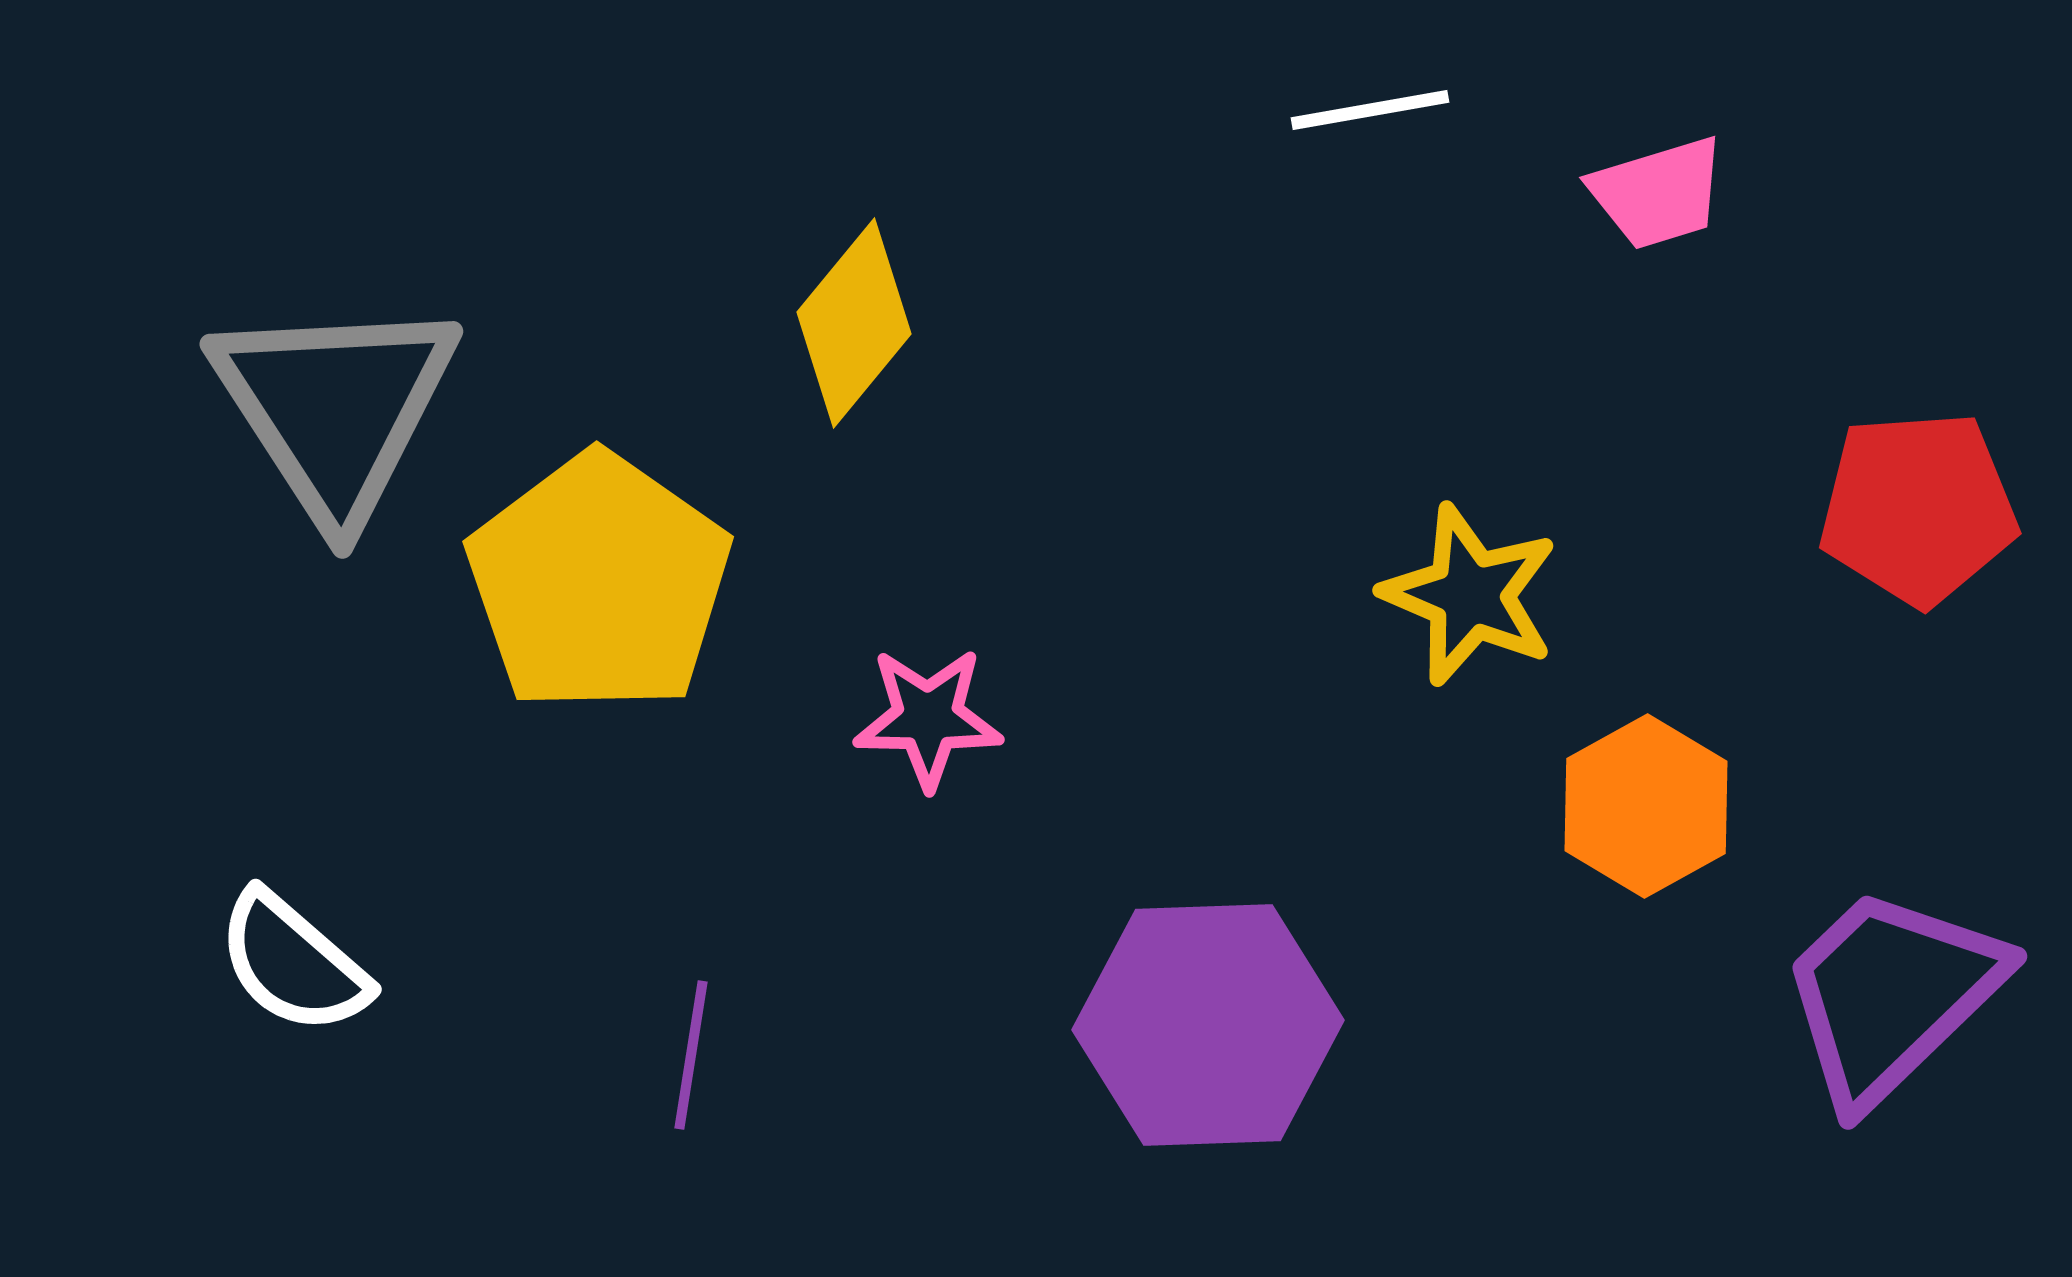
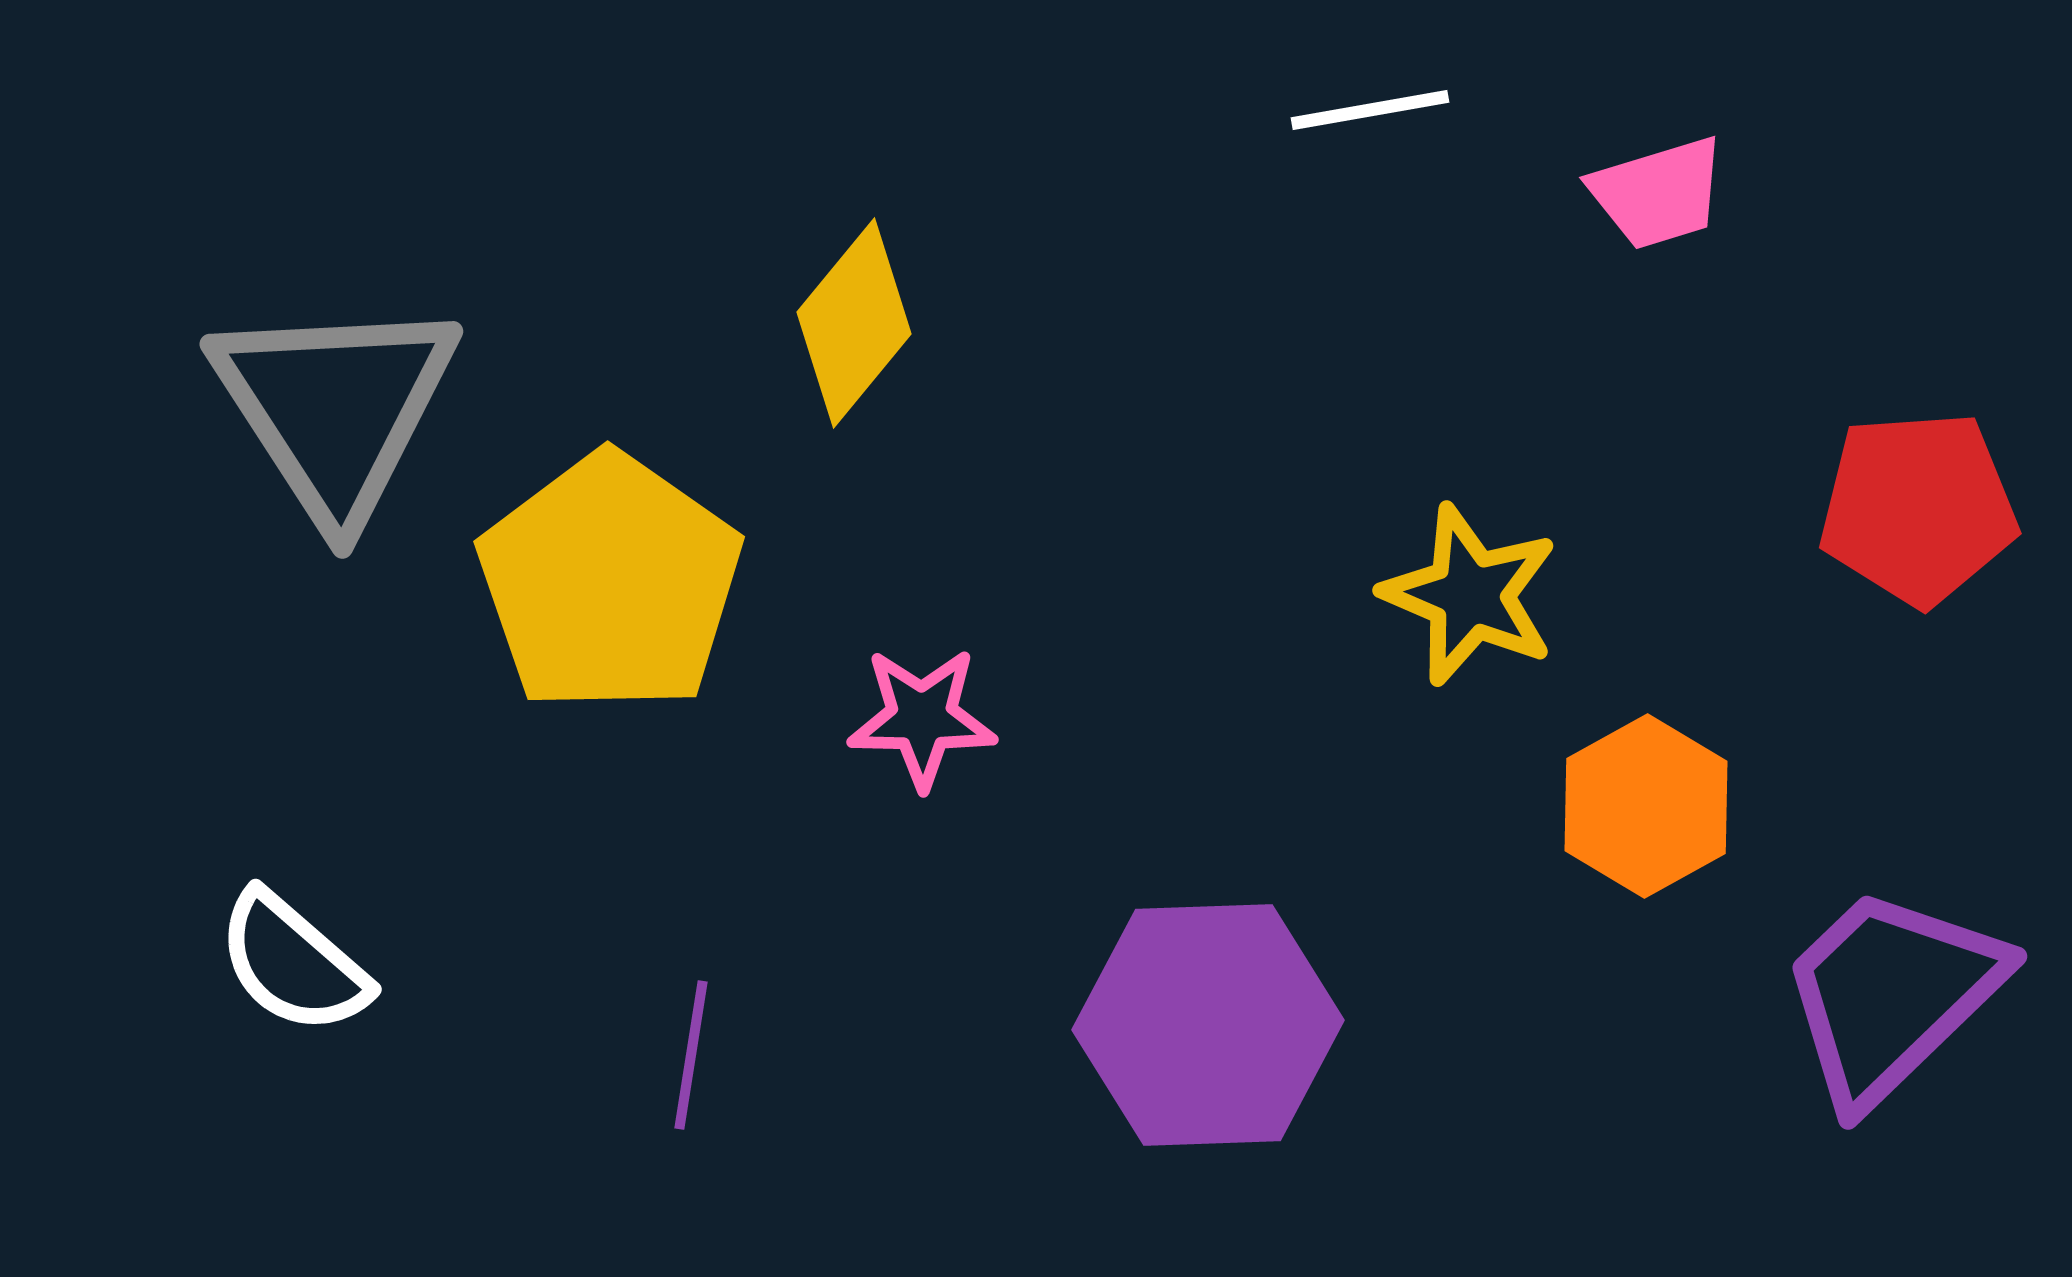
yellow pentagon: moved 11 px right
pink star: moved 6 px left
